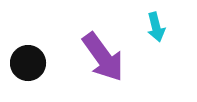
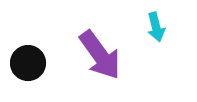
purple arrow: moved 3 px left, 2 px up
